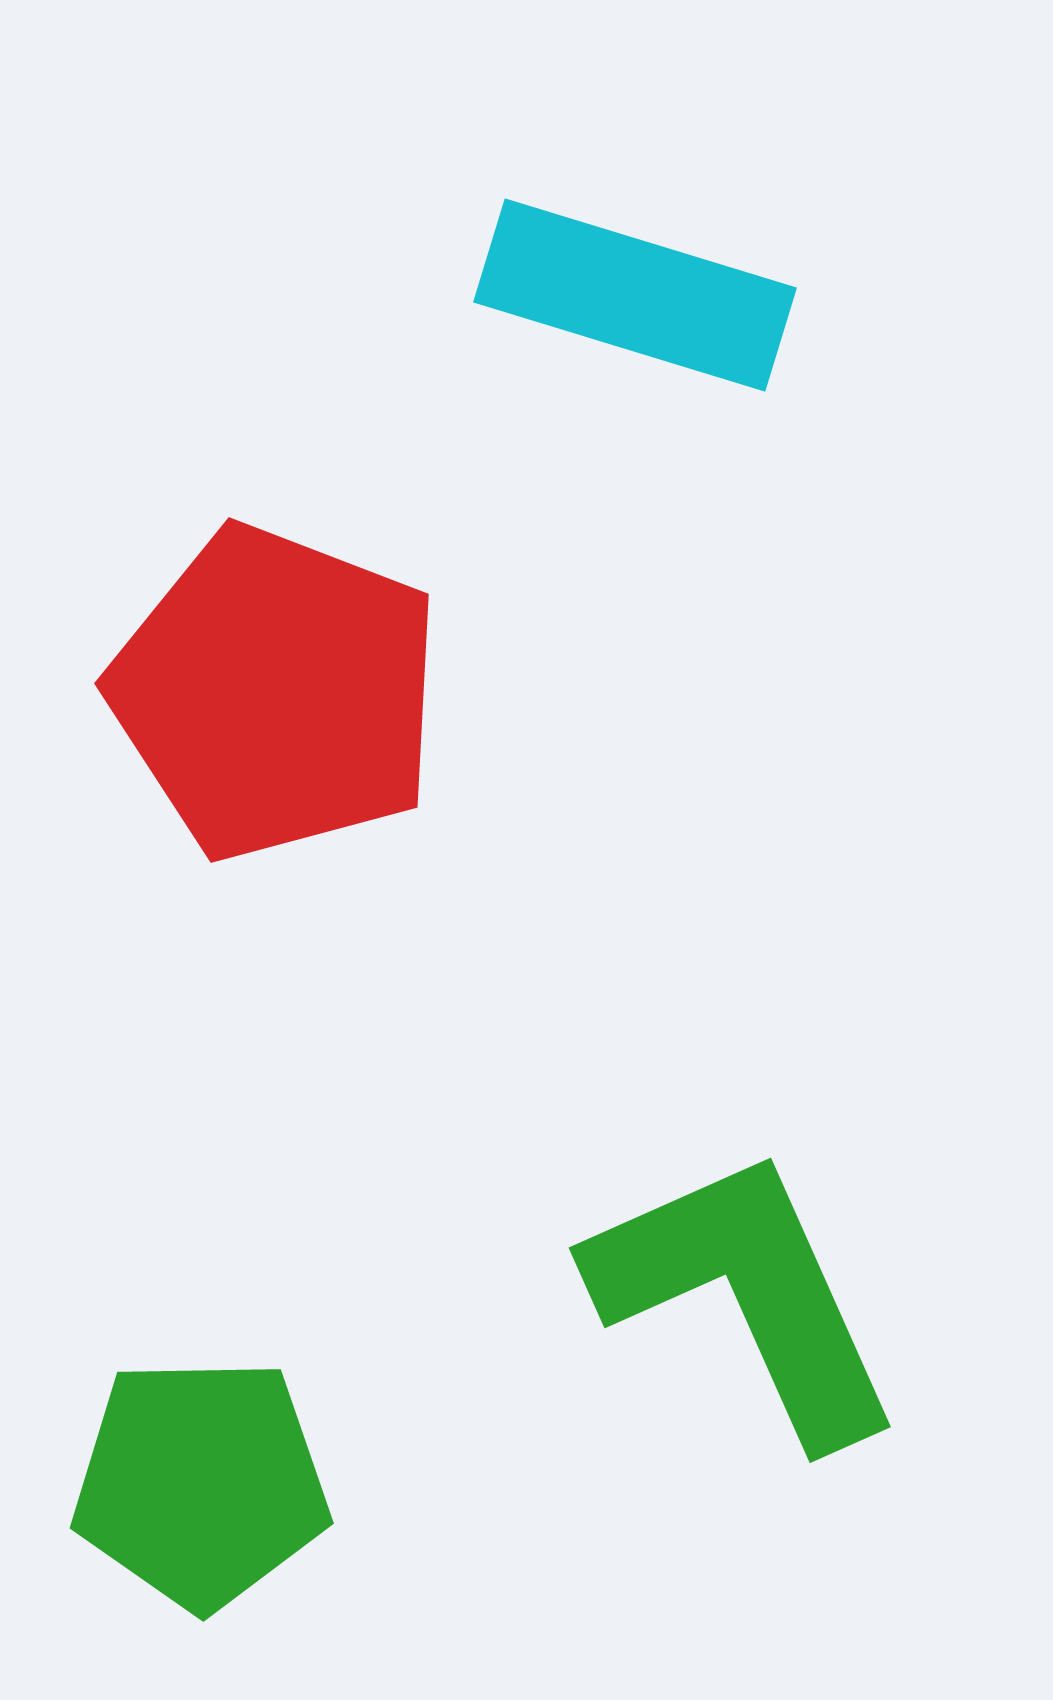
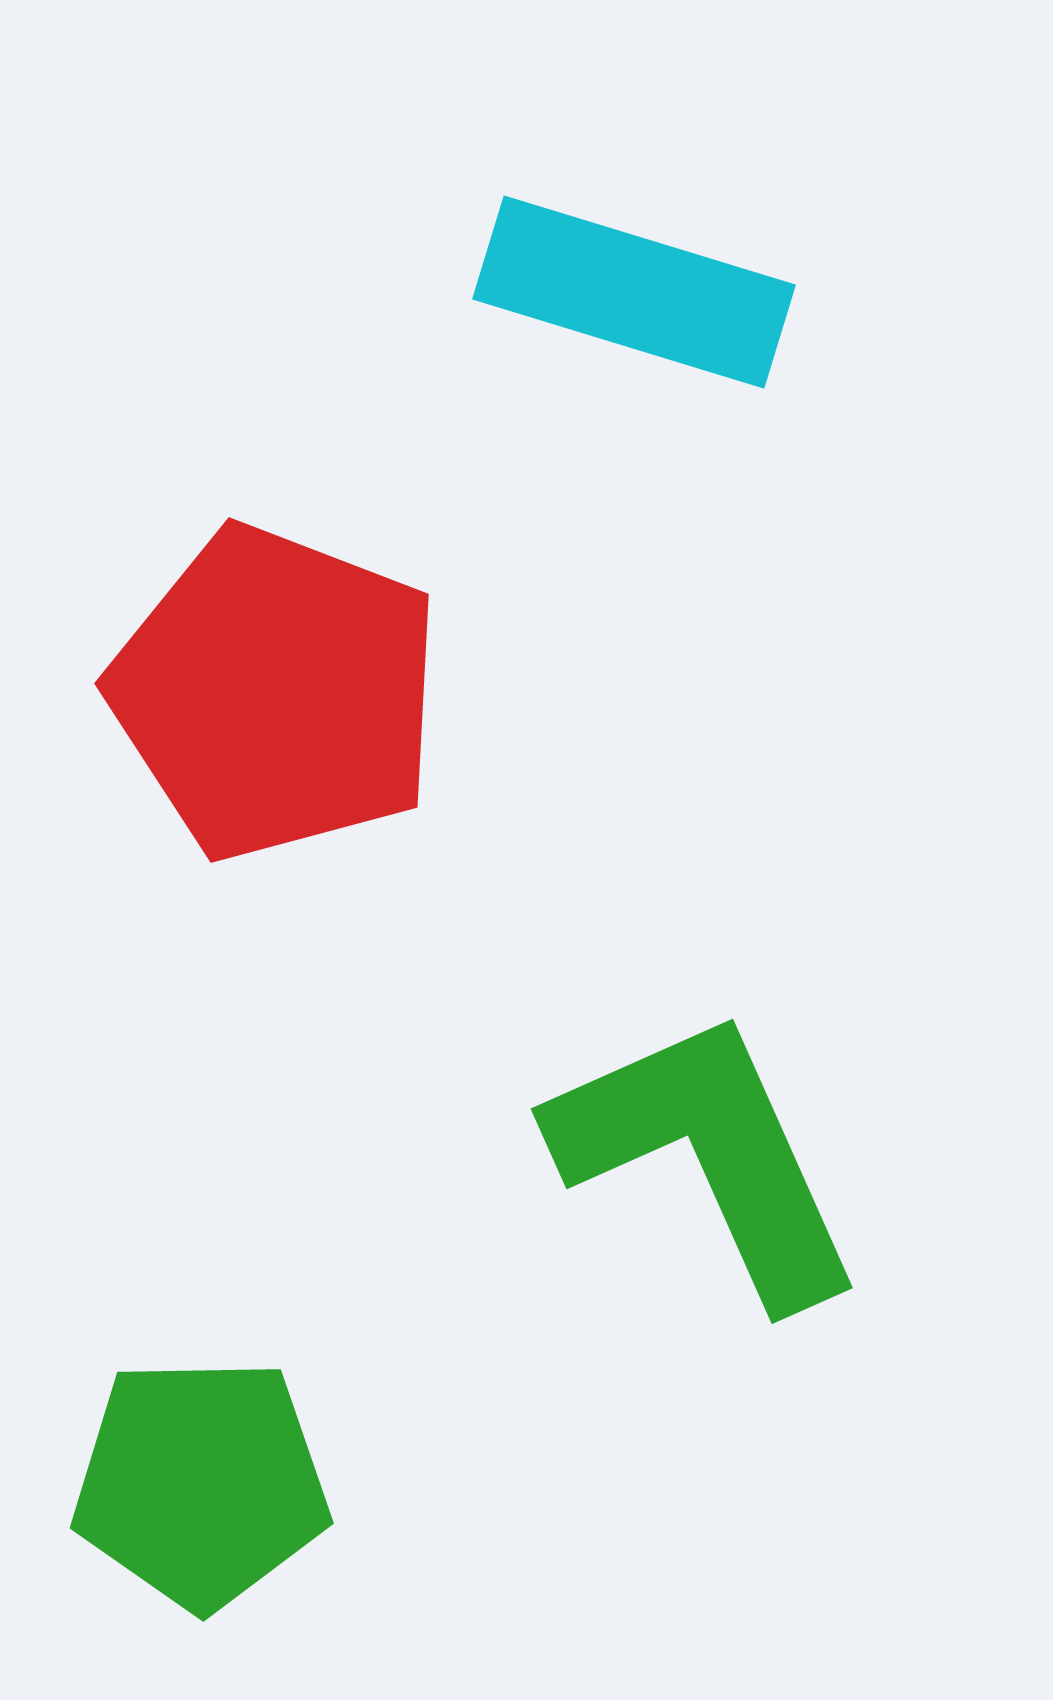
cyan rectangle: moved 1 px left, 3 px up
green L-shape: moved 38 px left, 139 px up
